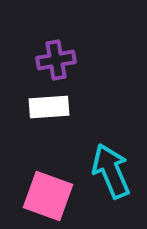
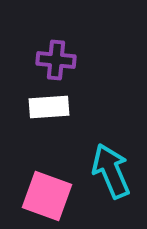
purple cross: rotated 15 degrees clockwise
pink square: moved 1 px left
